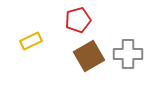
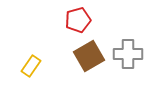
yellow rectangle: moved 25 px down; rotated 30 degrees counterclockwise
